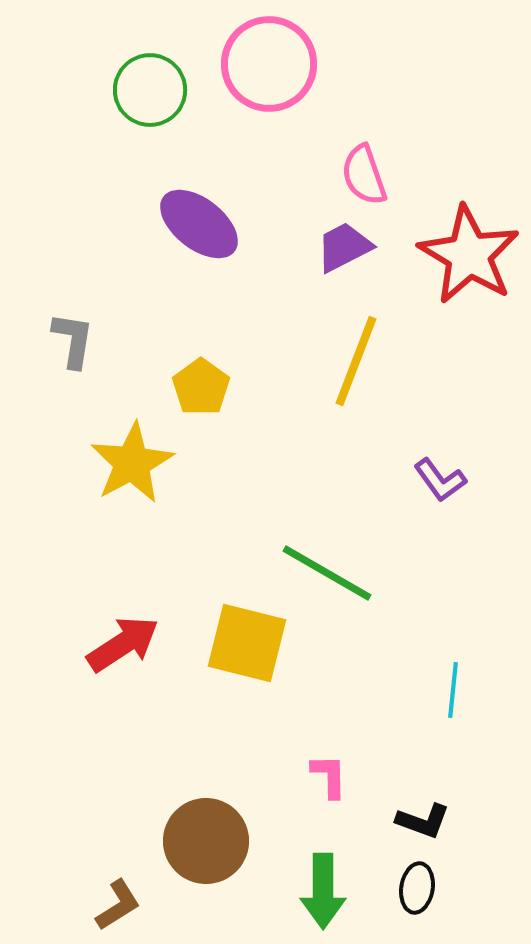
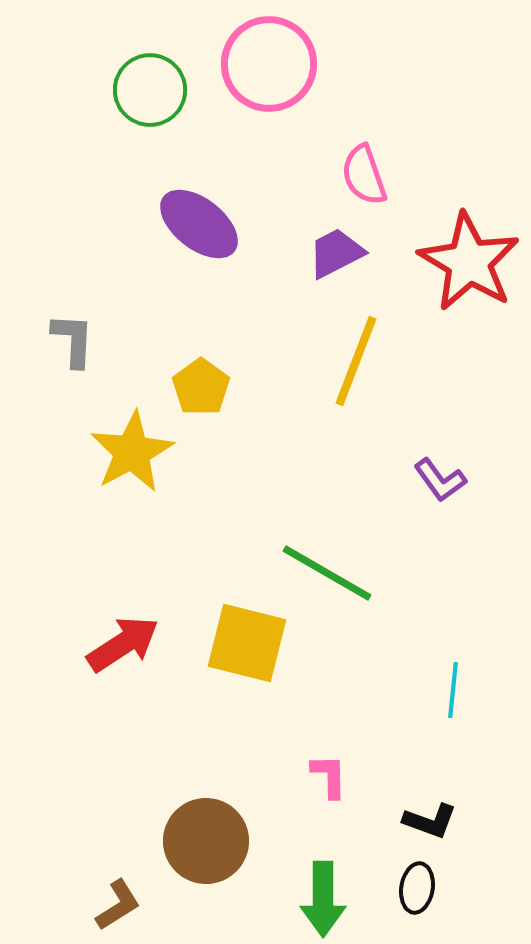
purple trapezoid: moved 8 px left, 6 px down
red star: moved 7 px down
gray L-shape: rotated 6 degrees counterclockwise
yellow star: moved 11 px up
black L-shape: moved 7 px right
green arrow: moved 8 px down
